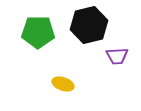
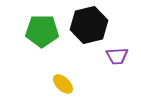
green pentagon: moved 4 px right, 1 px up
yellow ellipse: rotated 25 degrees clockwise
